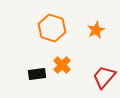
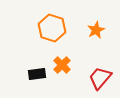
red trapezoid: moved 4 px left, 1 px down
